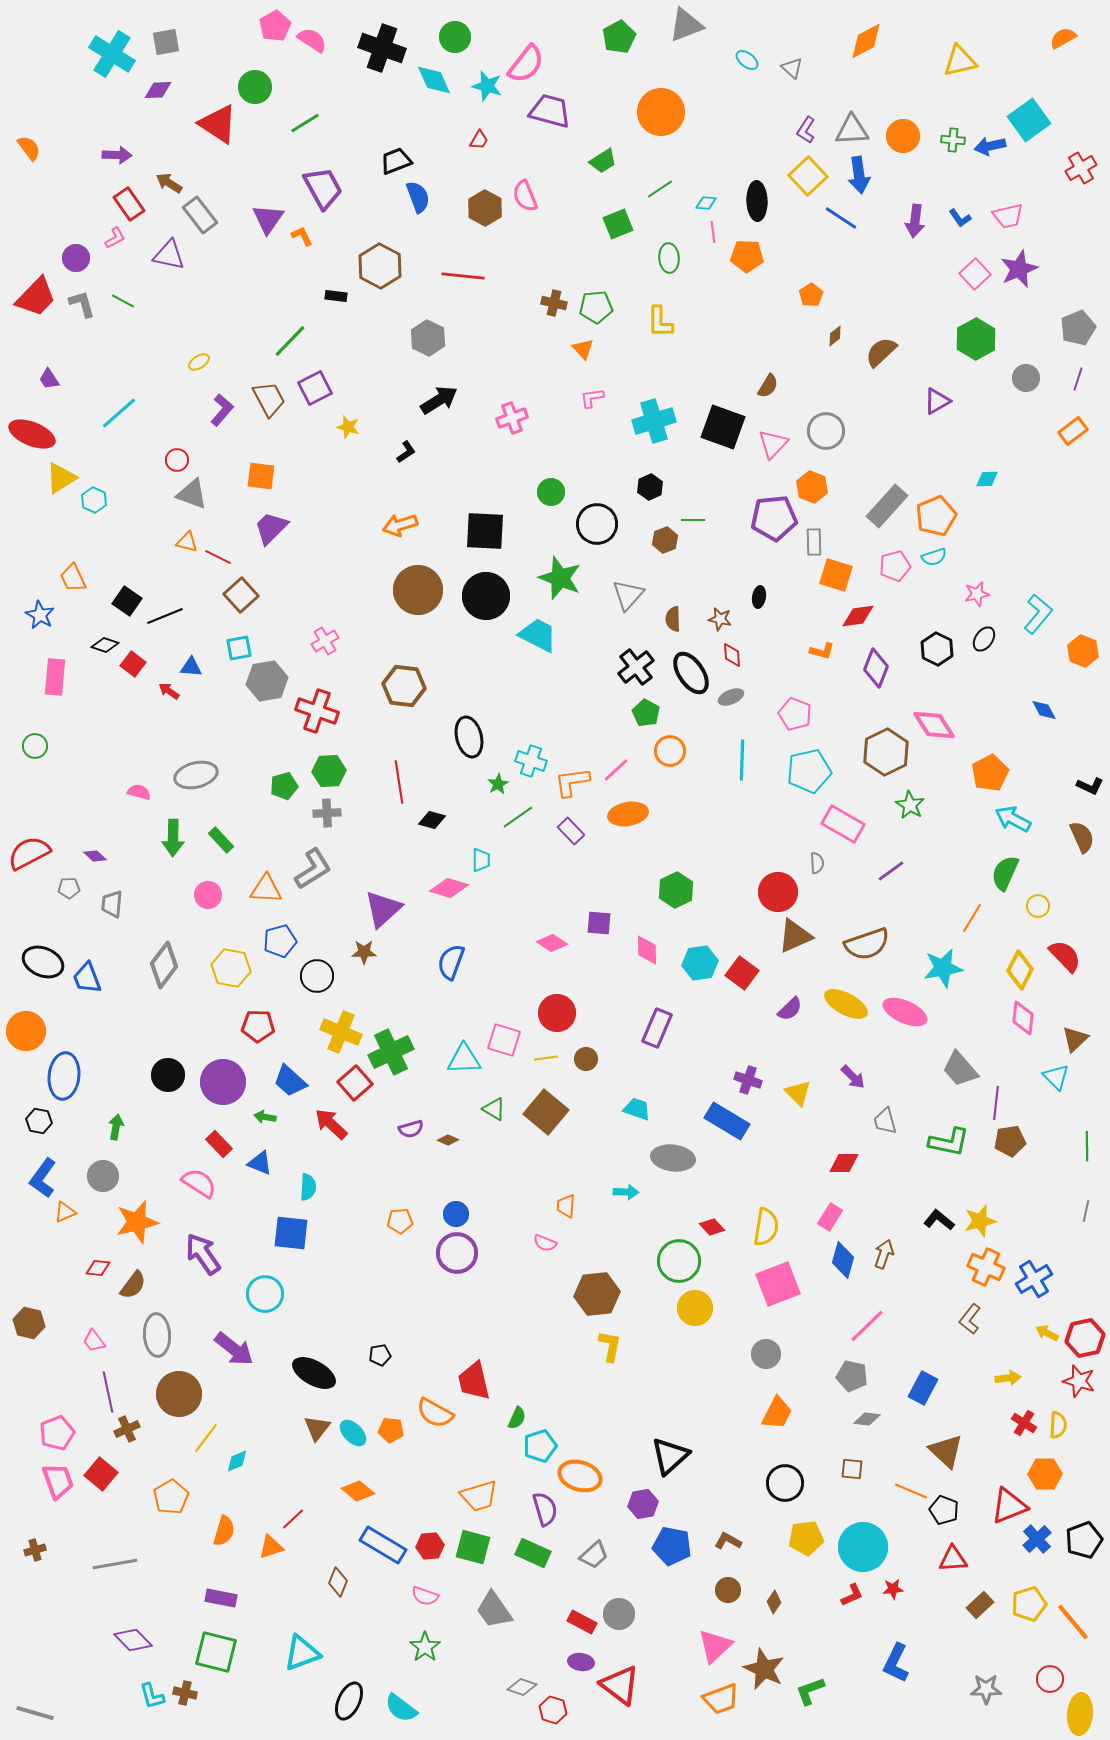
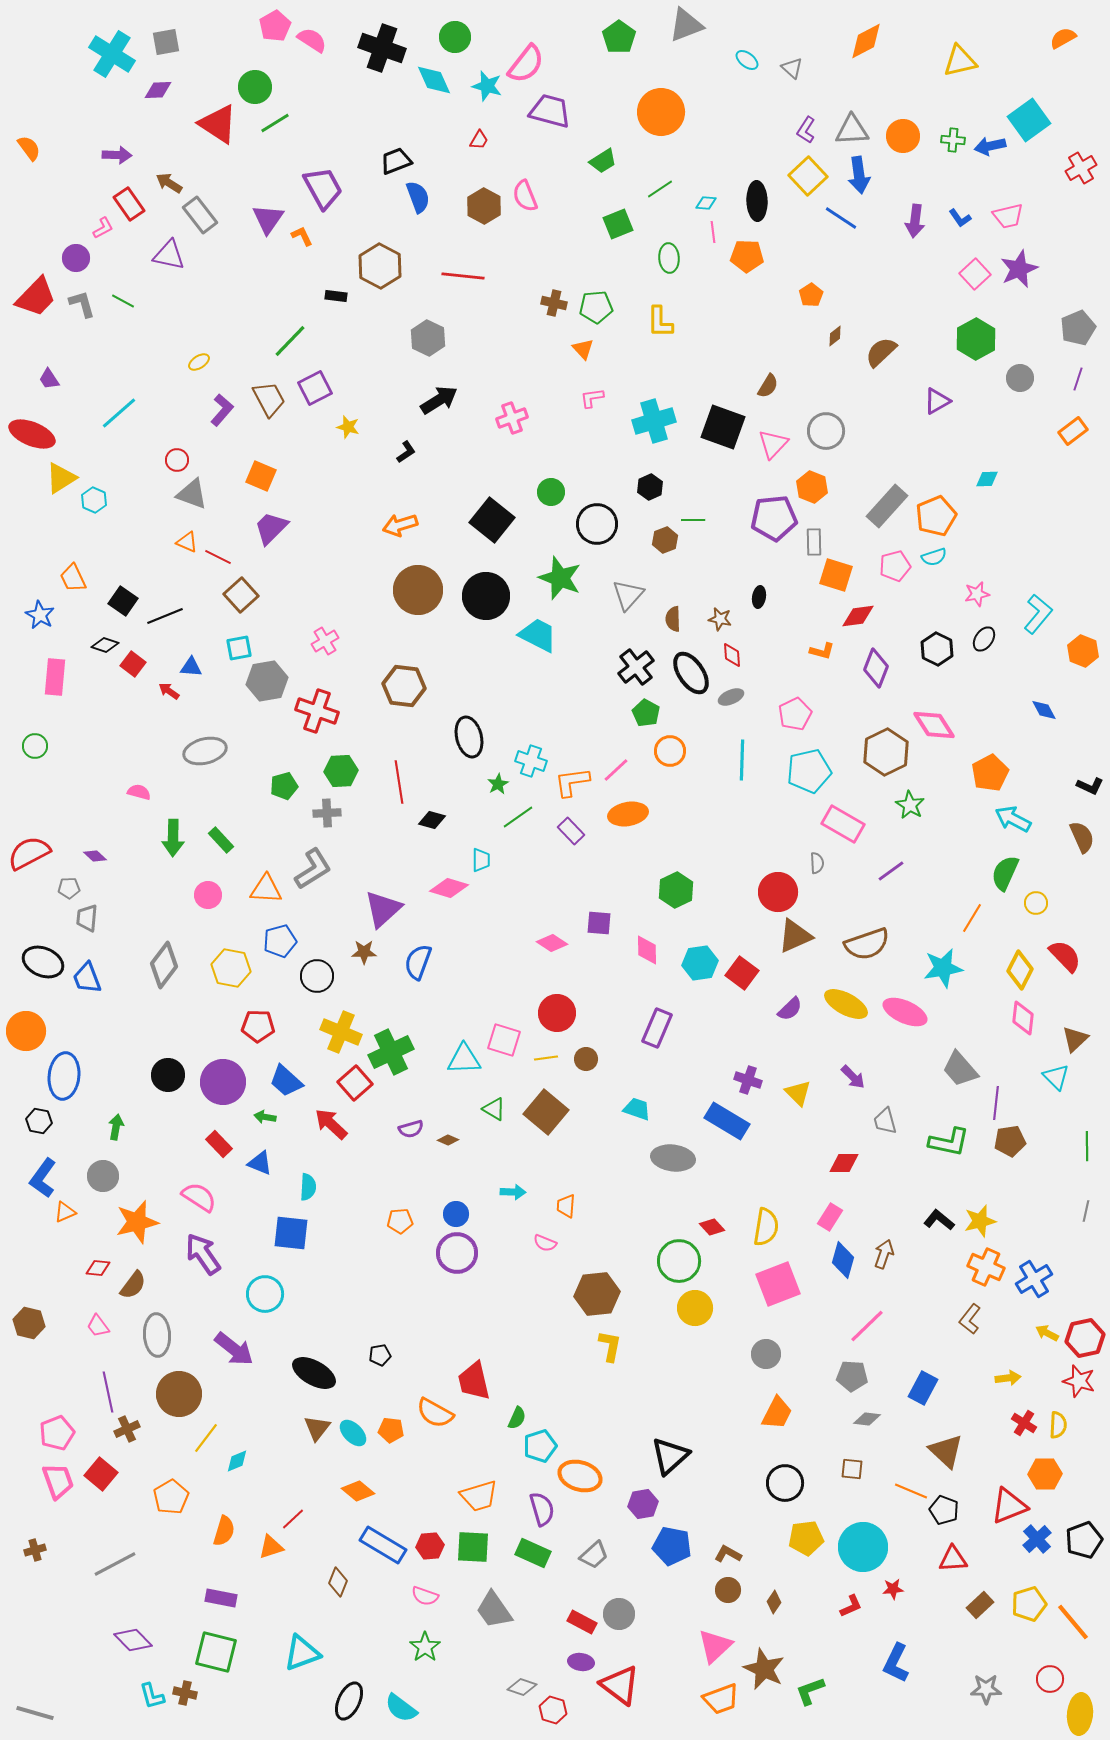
green pentagon at (619, 37): rotated 8 degrees counterclockwise
green line at (305, 123): moved 30 px left
brown hexagon at (485, 208): moved 1 px left, 2 px up
pink L-shape at (115, 238): moved 12 px left, 10 px up
gray circle at (1026, 378): moved 6 px left
orange square at (261, 476): rotated 16 degrees clockwise
black square at (485, 531): moved 7 px right, 11 px up; rotated 36 degrees clockwise
orange triangle at (187, 542): rotated 10 degrees clockwise
black square at (127, 601): moved 4 px left
pink pentagon at (795, 714): rotated 24 degrees clockwise
green hexagon at (329, 771): moved 12 px right
gray ellipse at (196, 775): moved 9 px right, 24 px up
gray trapezoid at (112, 904): moved 25 px left, 14 px down
yellow circle at (1038, 906): moved 2 px left, 3 px up
blue semicircle at (451, 962): moved 33 px left
blue trapezoid at (290, 1081): moved 4 px left
pink semicircle at (199, 1183): moved 14 px down
cyan arrow at (626, 1192): moved 113 px left
pink trapezoid at (94, 1341): moved 4 px right, 15 px up
gray pentagon at (852, 1376): rotated 8 degrees counterclockwise
purple semicircle at (545, 1509): moved 3 px left
brown L-shape at (728, 1541): moved 13 px down
green square at (473, 1547): rotated 12 degrees counterclockwise
gray line at (115, 1564): rotated 18 degrees counterclockwise
red L-shape at (852, 1595): moved 1 px left, 11 px down
